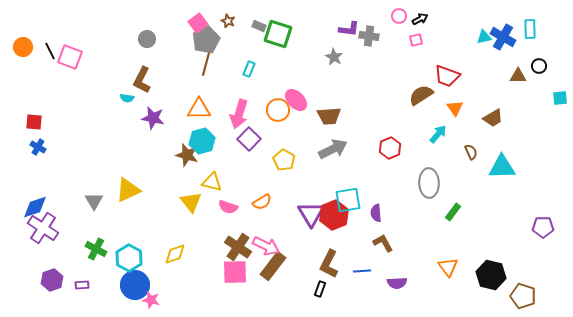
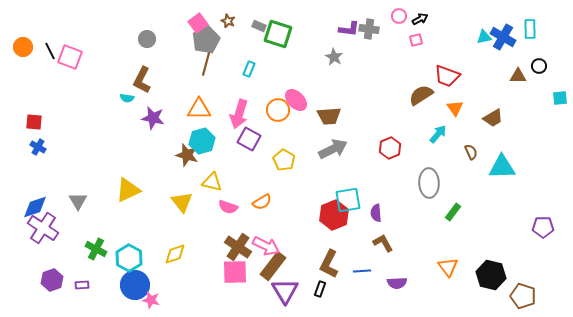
gray cross at (369, 36): moved 7 px up
purple square at (249, 139): rotated 15 degrees counterclockwise
gray triangle at (94, 201): moved 16 px left
yellow triangle at (191, 202): moved 9 px left
purple triangle at (311, 214): moved 26 px left, 77 px down
